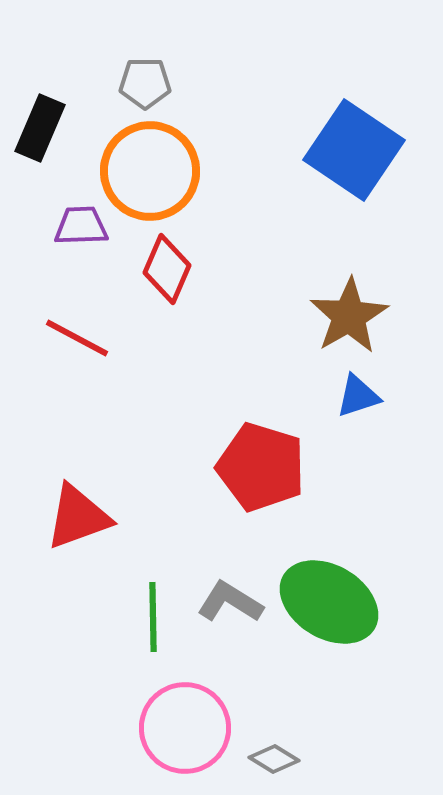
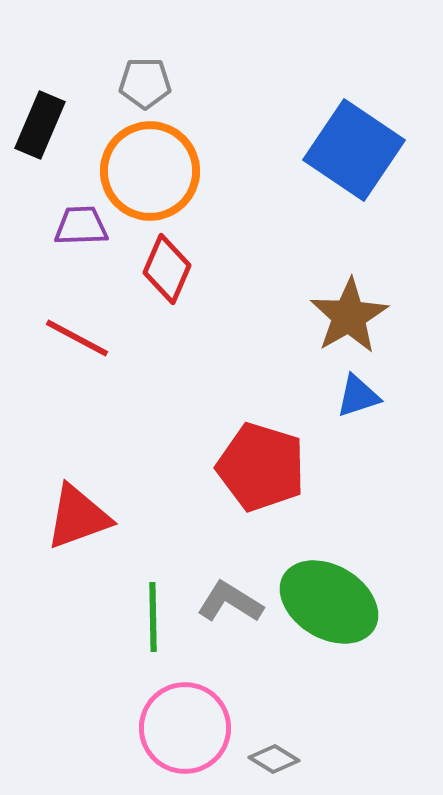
black rectangle: moved 3 px up
